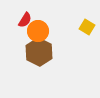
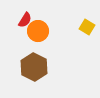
brown hexagon: moved 5 px left, 15 px down
